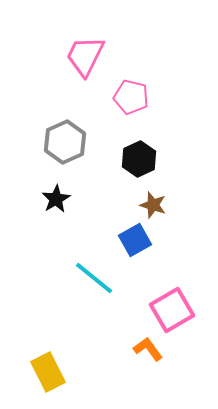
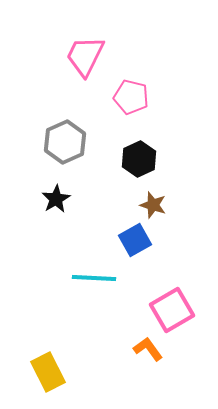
cyan line: rotated 36 degrees counterclockwise
